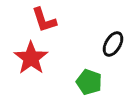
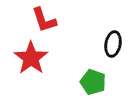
black ellipse: rotated 20 degrees counterclockwise
green pentagon: moved 4 px right
